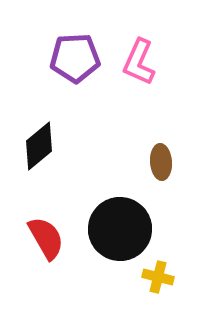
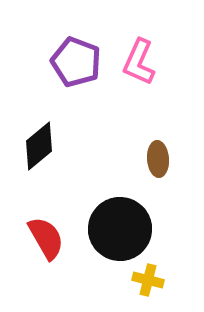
purple pentagon: moved 1 px right, 4 px down; rotated 24 degrees clockwise
brown ellipse: moved 3 px left, 3 px up
yellow cross: moved 10 px left, 3 px down
